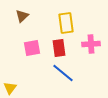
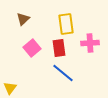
brown triangle: moved 1 px right, 3 px down
yellow rectangle: moved 1 px down
pink cross: moved 1 px left, 1 px up
pink square: rotated 30 degrees counterclockwise
